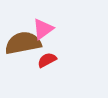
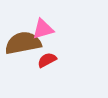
pink triangle: rotated 20 degrees clockwise
